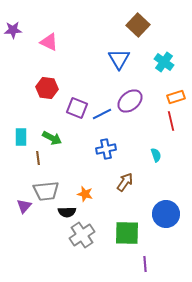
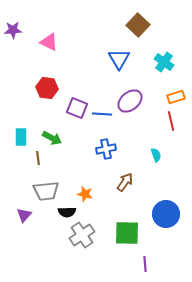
blue line: rotated 30 degrees clockwise
purple triangle: moved 9 px down
